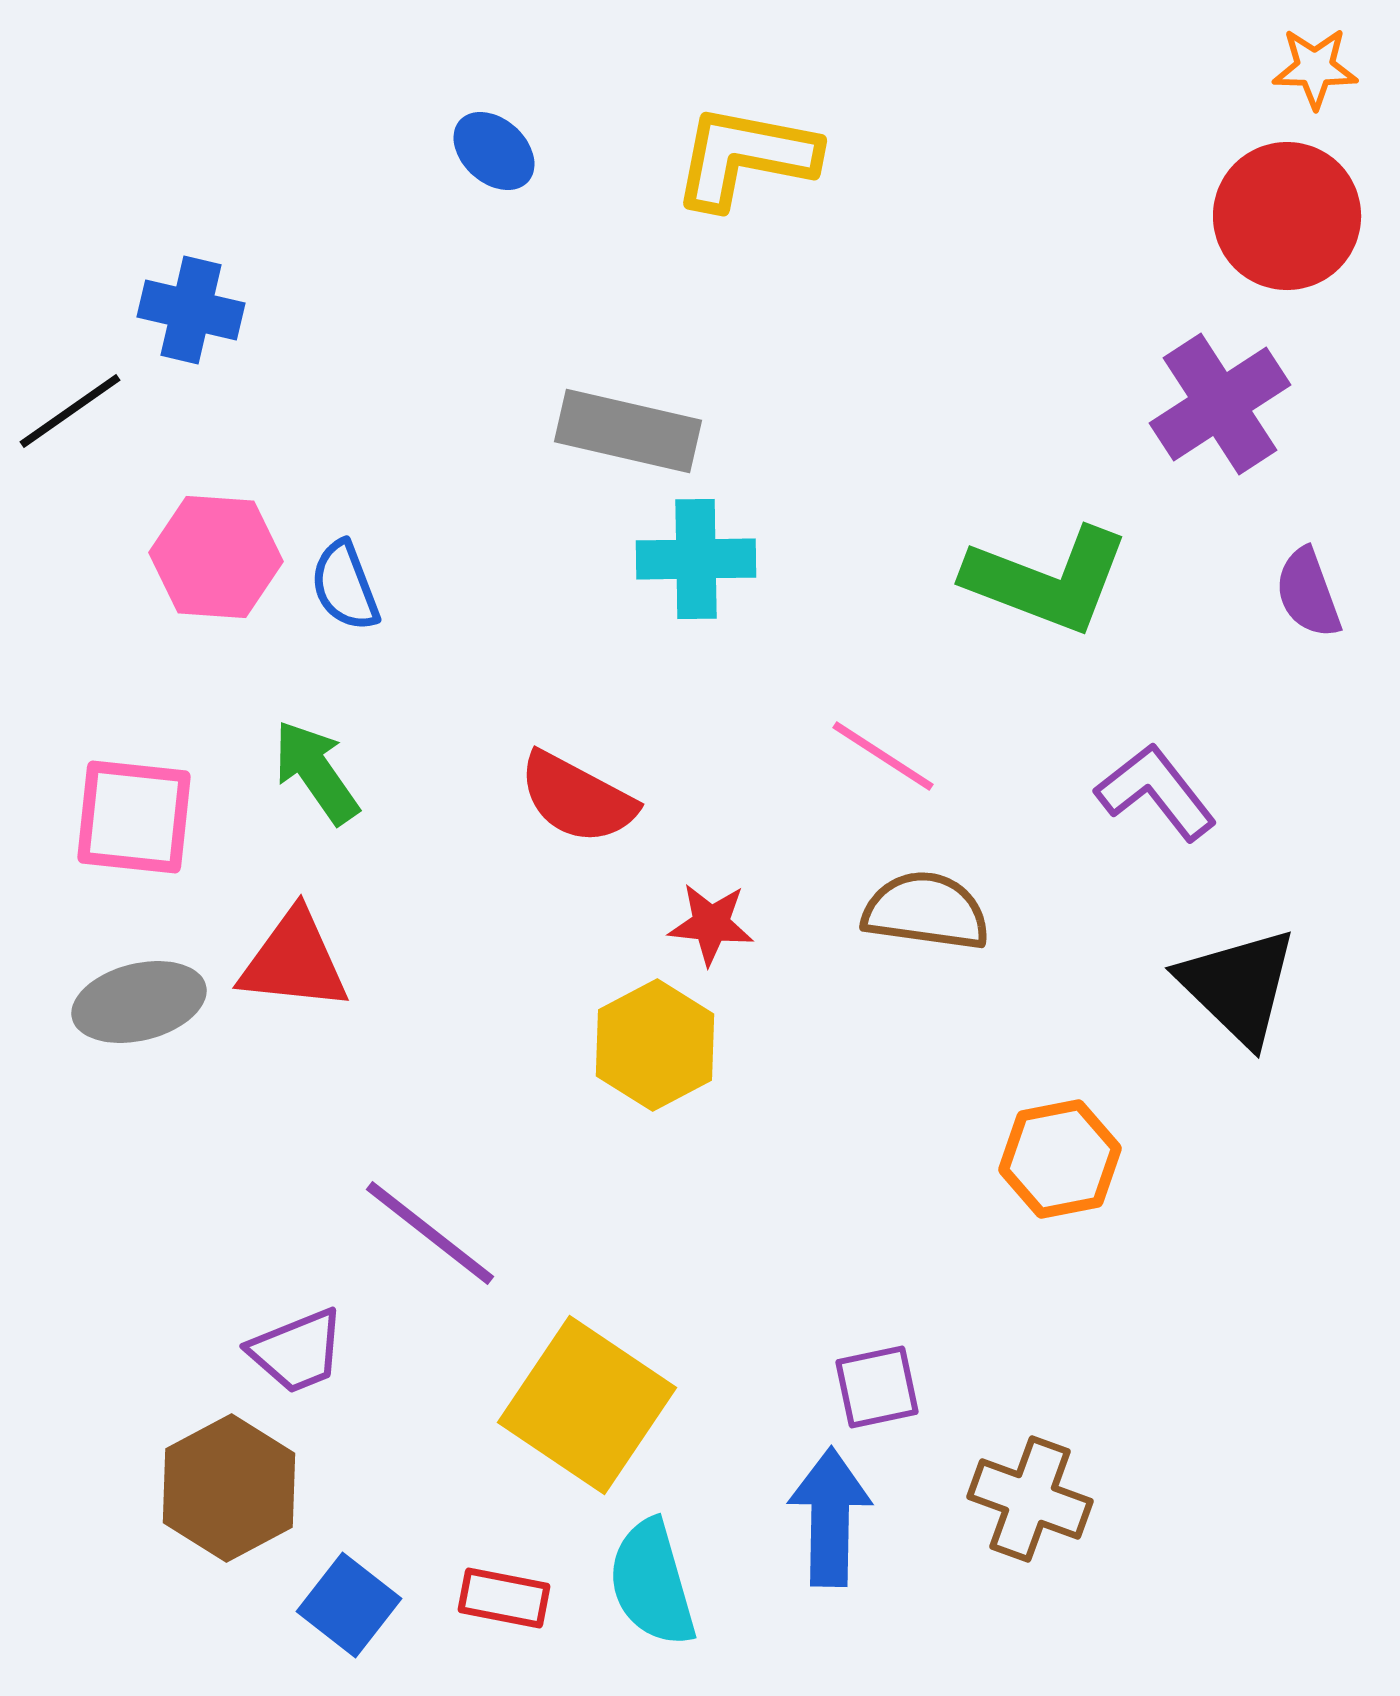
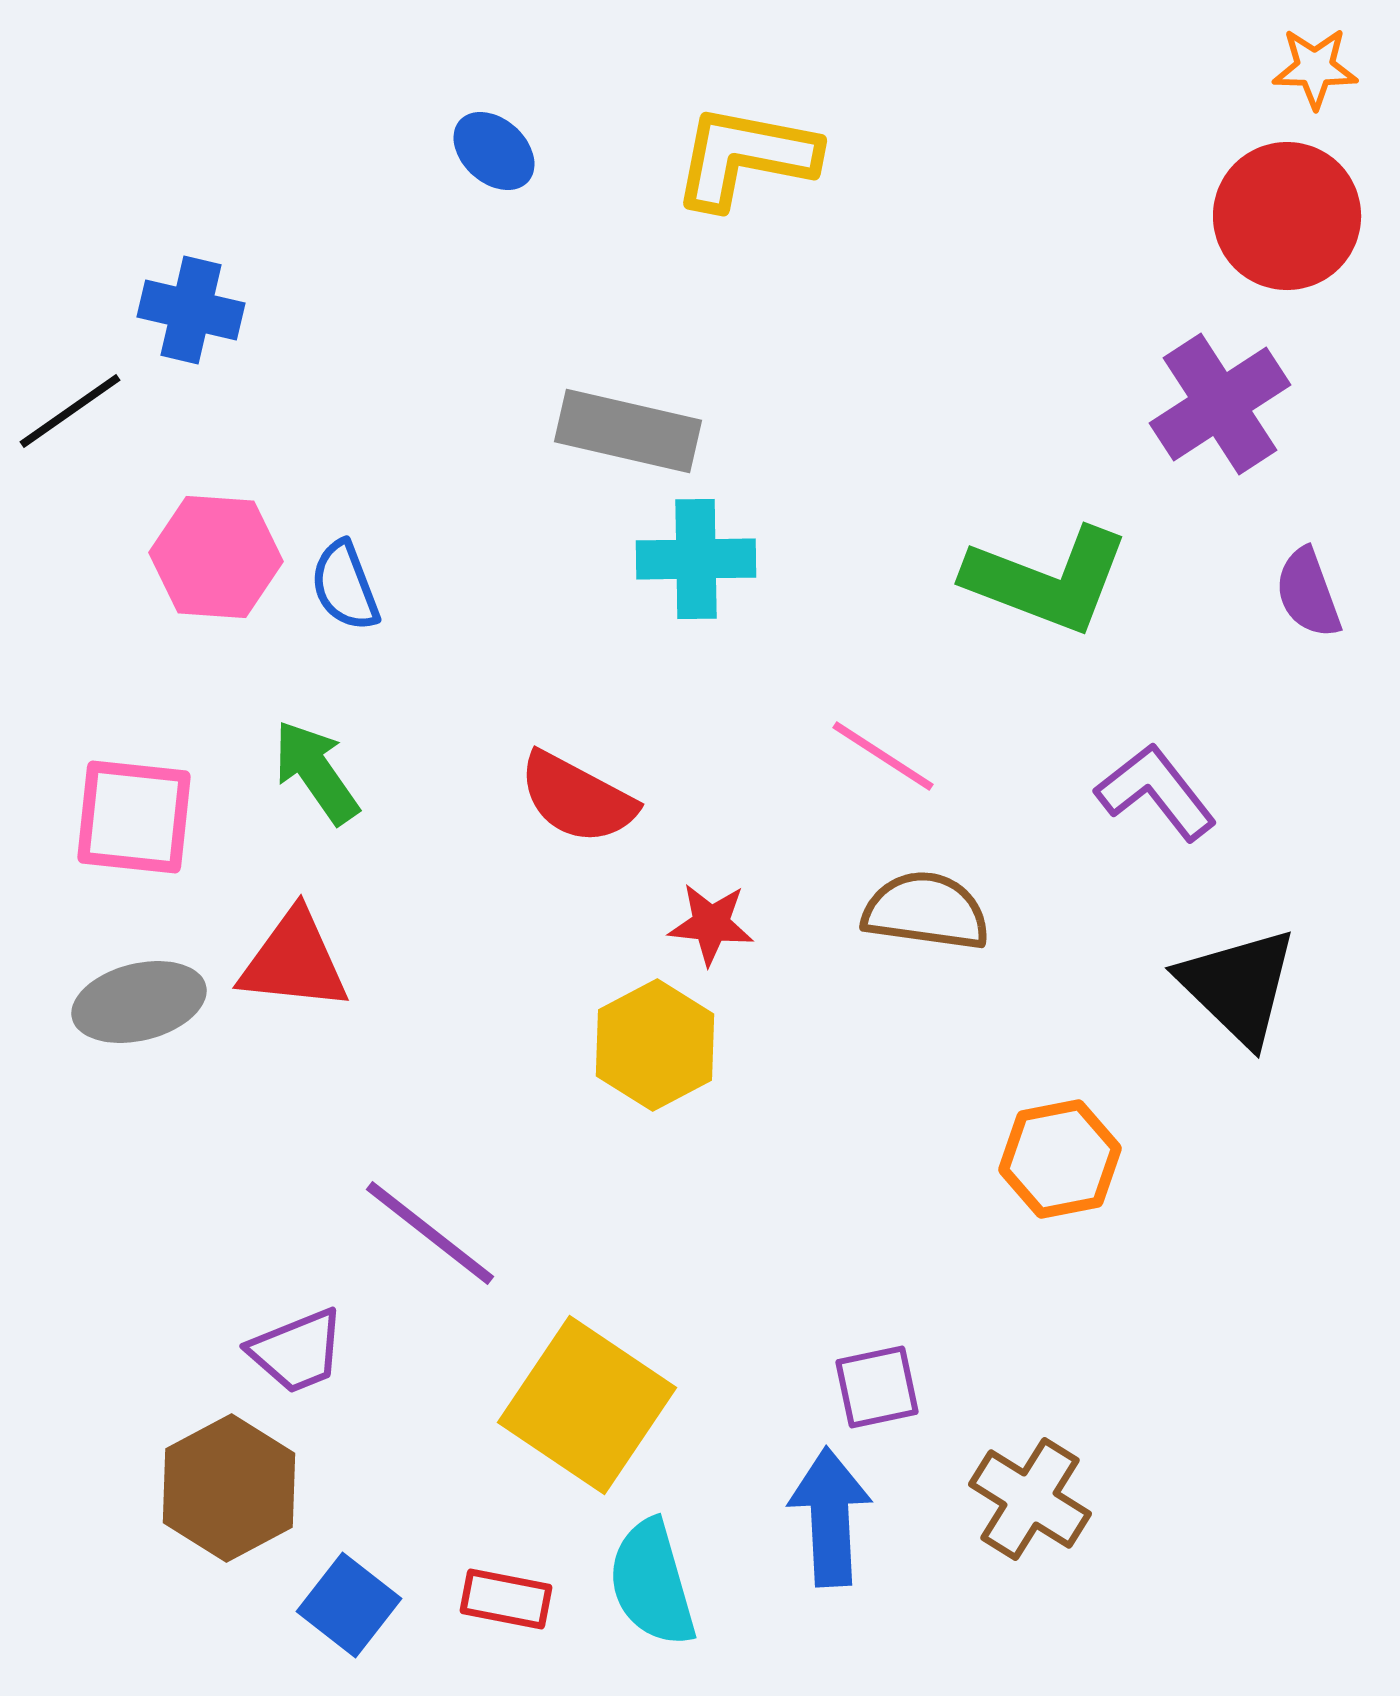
brown cross: rotated 12 degrees clockwise
blue arrow: rotated 4 degrees counterclockwise
red rectangle: moved 2 px right, 1 px down
